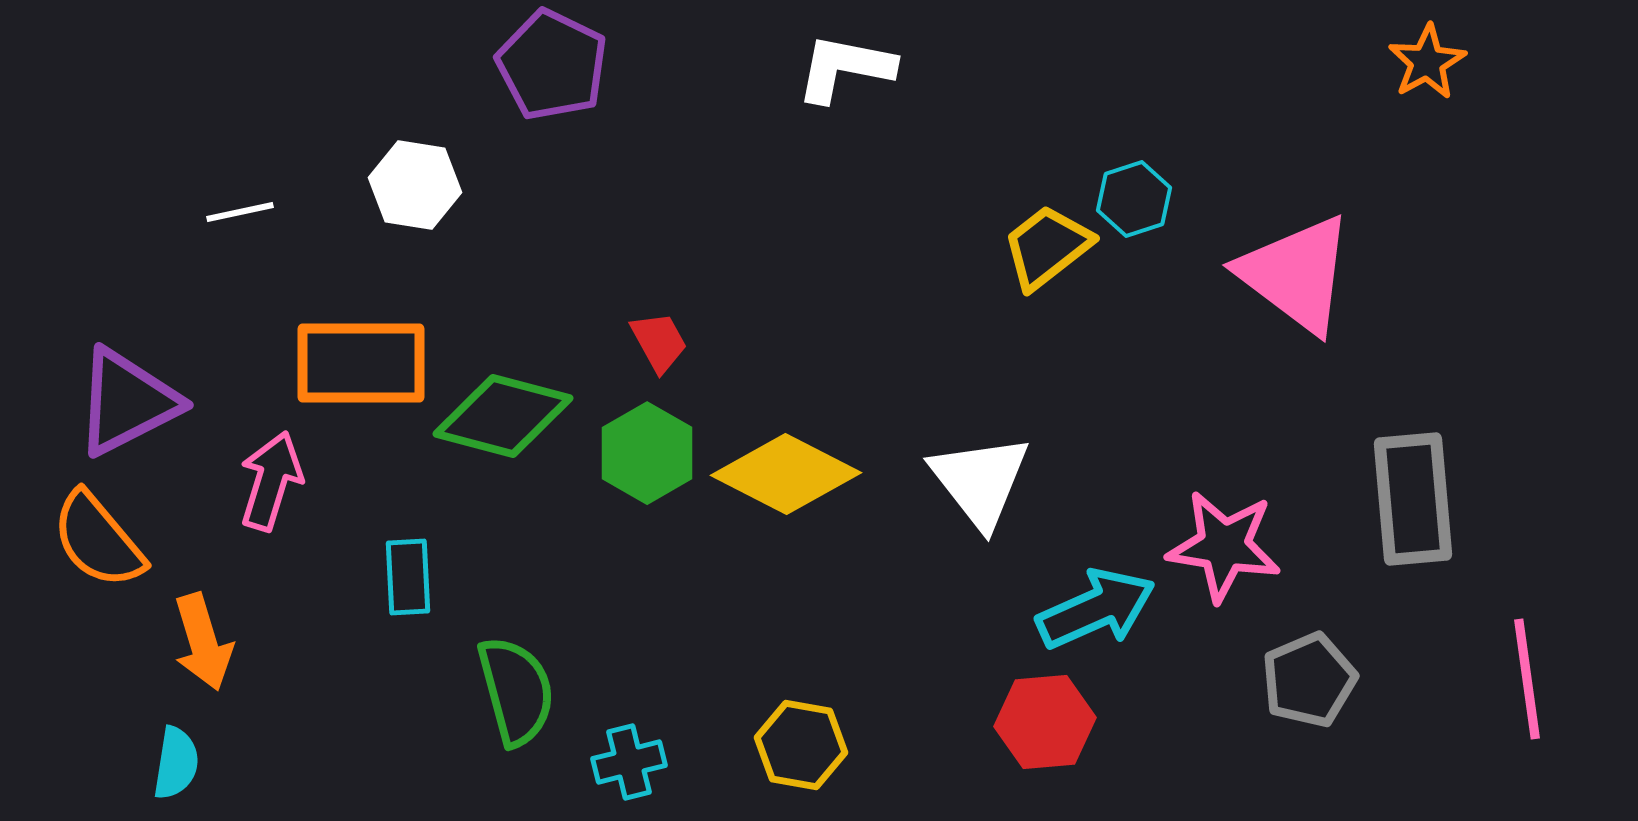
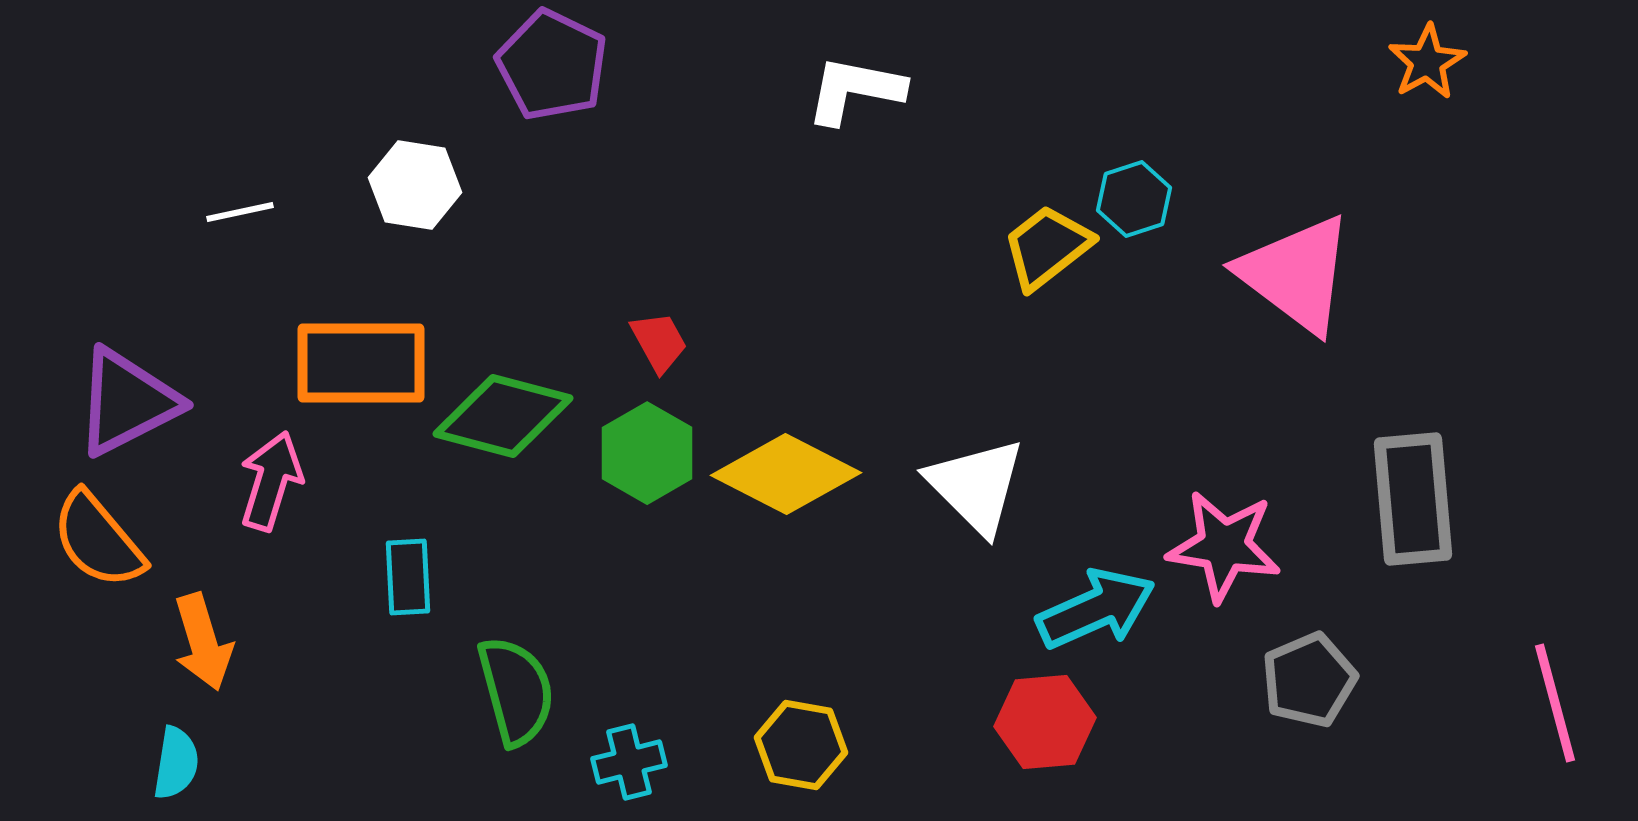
white L-shape: moved 10 px right, 22 px down
white triangle: moved 4 px left, 5 px down; rotated 7 degrees counterclockwise
pink line: moved 28 px right, 24 px down; rotated 7 degrees counterclockwise
